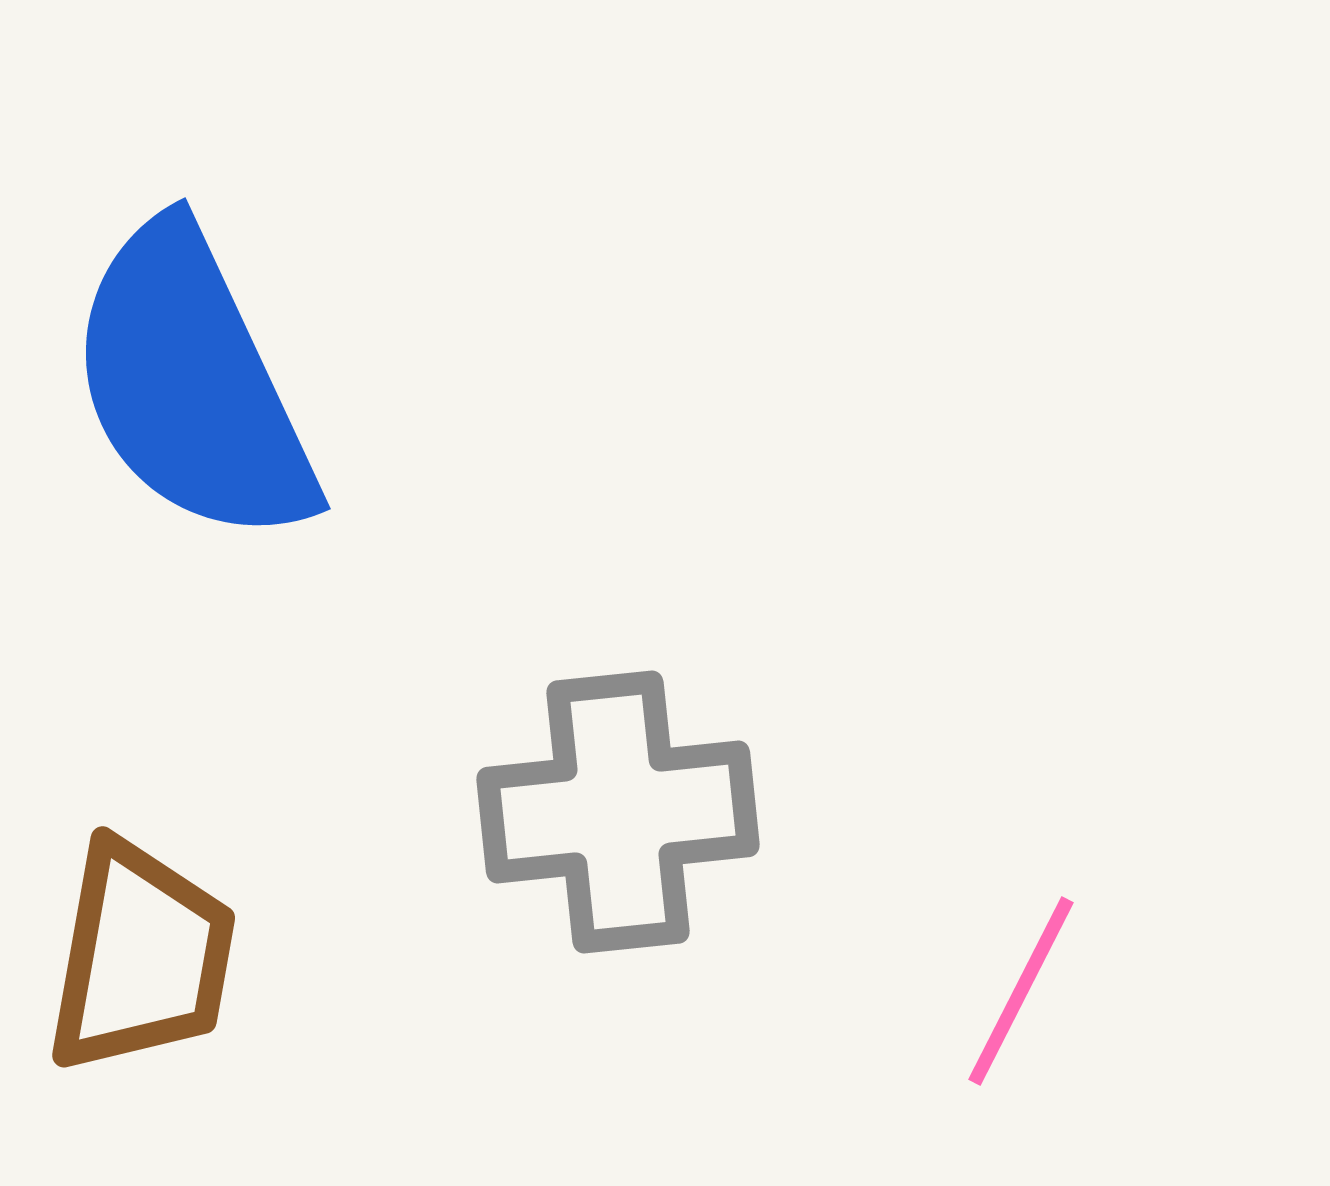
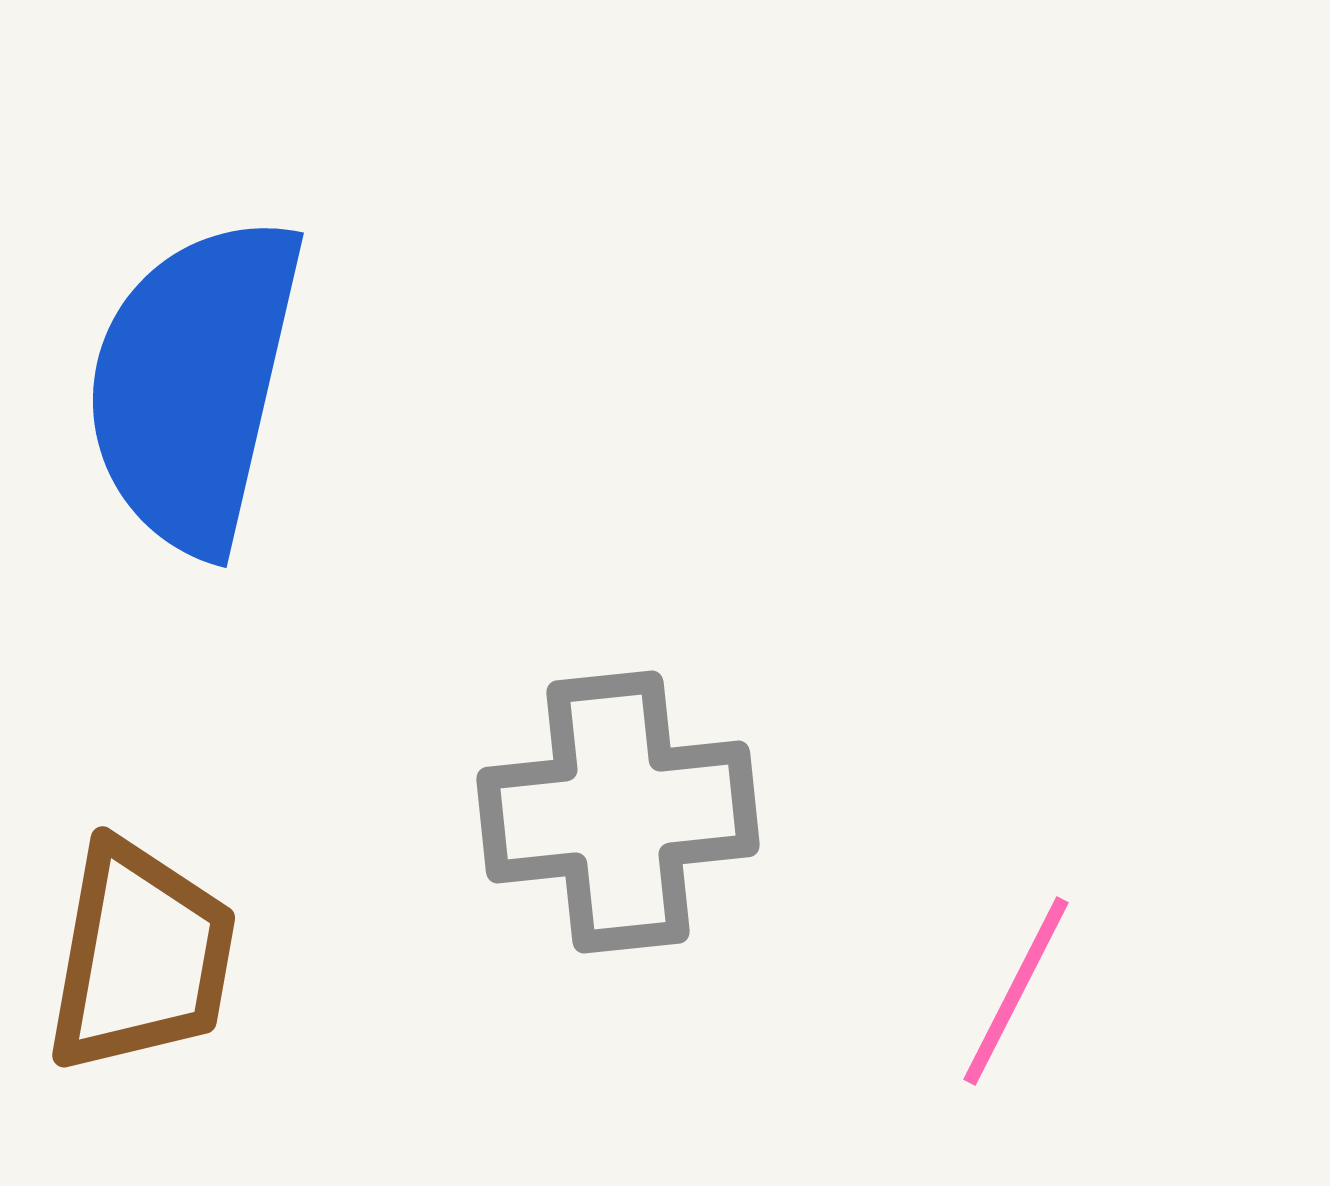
blue semicircle: moved 2 px right; rotated 38 degrees clockwise
pink line: moved 5 px left
